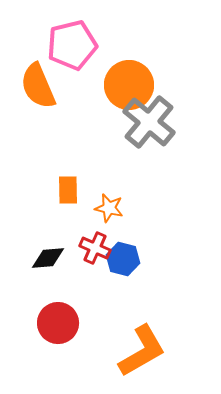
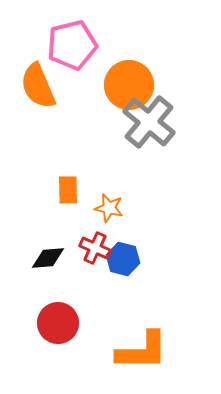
orange L-shape: rotated 30 degrees clockwise
